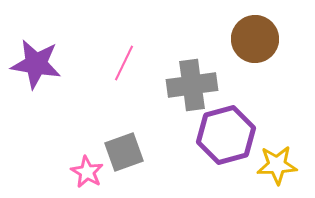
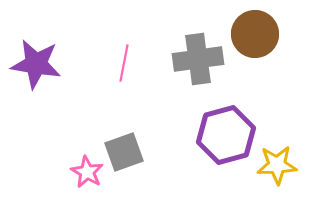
brown circle: moved 5 px up
pink line: rotated 15 degrees counterclockwise
gray cross: moved 6 px right, 26 px up
